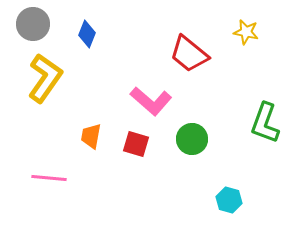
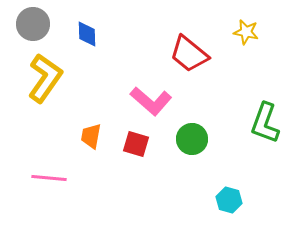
blue diamond: rotated 24 degrees counterclockwise
